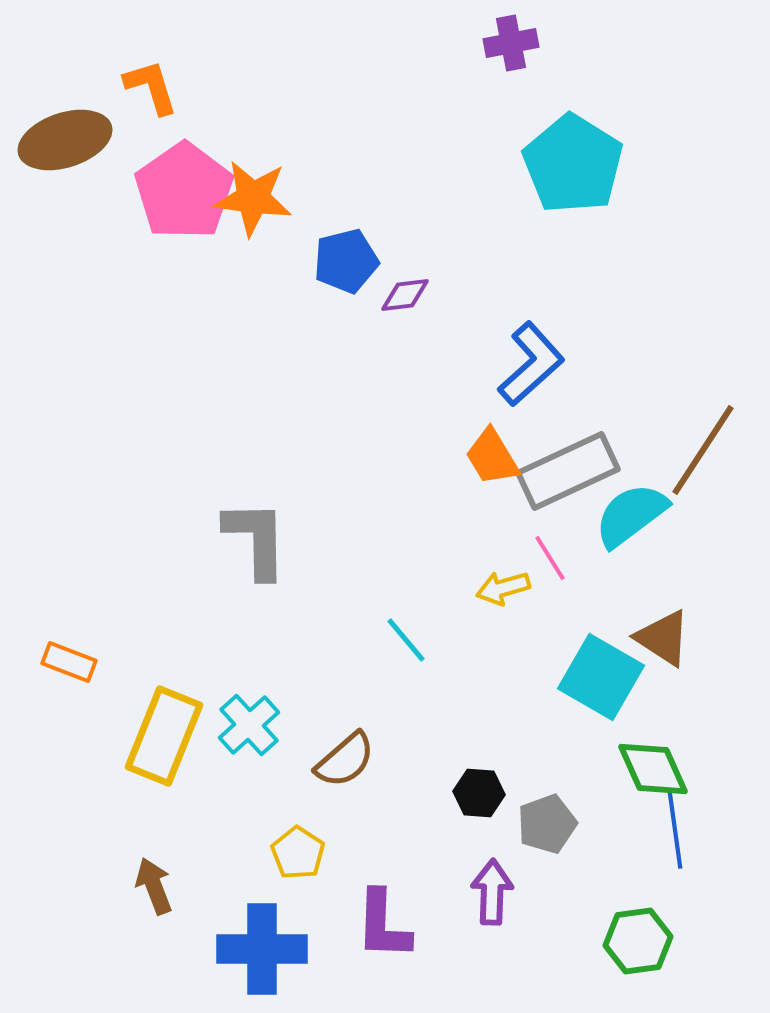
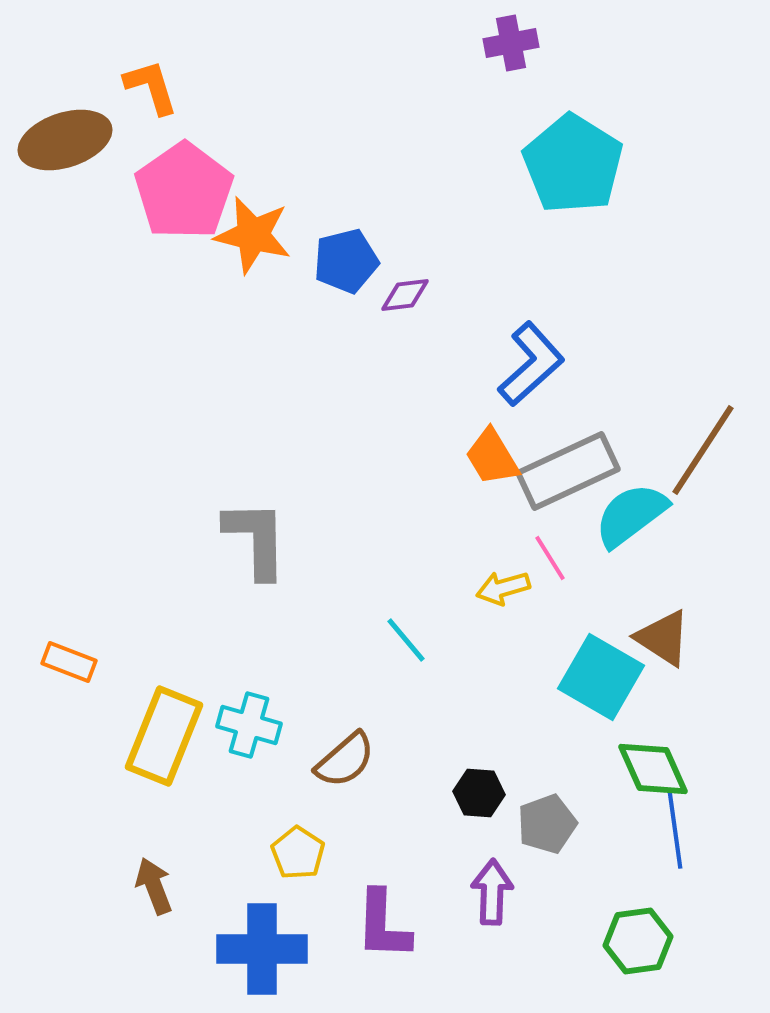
orange star: moved 37 px down; rotated 6 degrees clockwise
cyan cross: rotated 32 degrees counterclockwise
